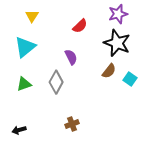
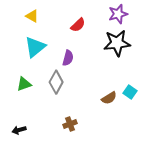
yellow triangle: rotated 32 degrees counterclockwise
red semicircle: moved 2 px left, 1 px up
black star: rotated 28 degrees counterclockwise
cyan triangle: moved 10 px right
purple semicircle: moved 3 px left, 1 px down; rotated 42 degrees clockwise
brown semicircle: moved 27 px down; rotated 21 degrees clockwise
cyan square: moved 13 px down
brown cross: moved 2 px left
